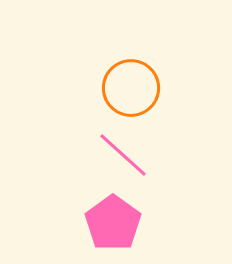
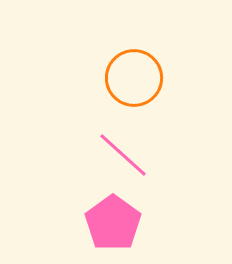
orange circle: moved 3 px right, 10 px up
